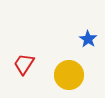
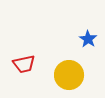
red trapezoid: rotated 135 degrees counterclockwise
